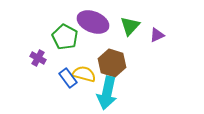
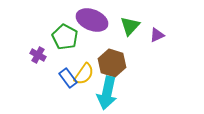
purple ellipse: moved 1 px left, 2 px up
purple cross: moved 3 px up
yellow semicircle: rotated 110 degrees clockwise
